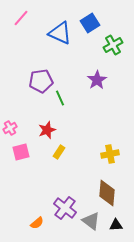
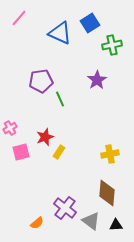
pink line: moved 2 px left
green cross: moved 1 px left; rotated 18 degrees clockwise
green line: moved 1 px down
red star: moved 2 px left, 7 px down
